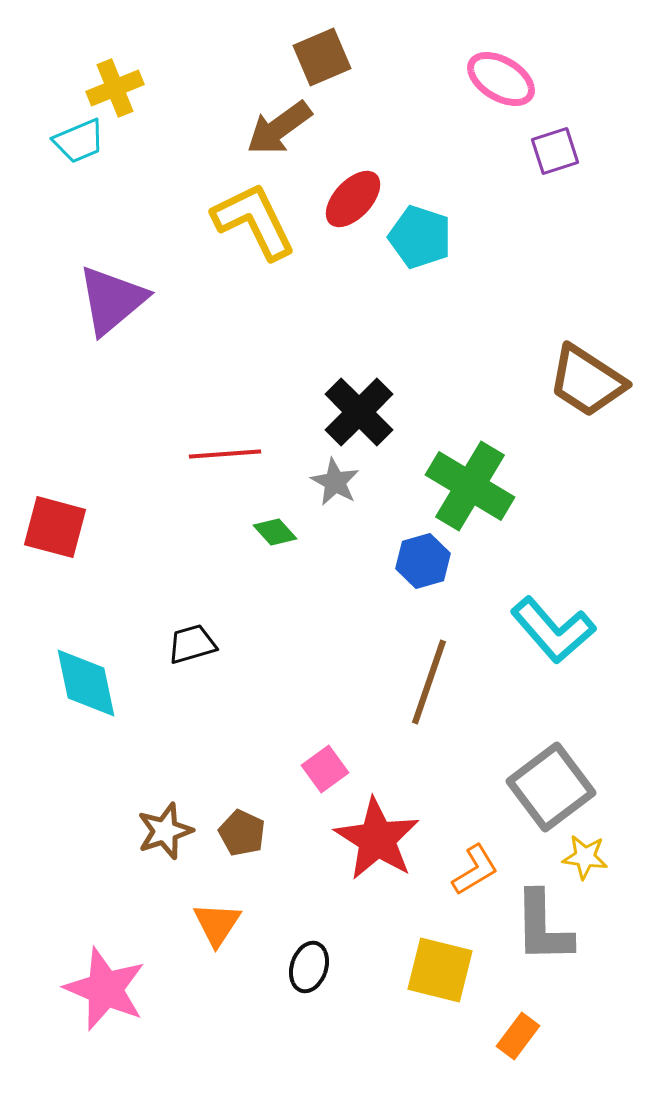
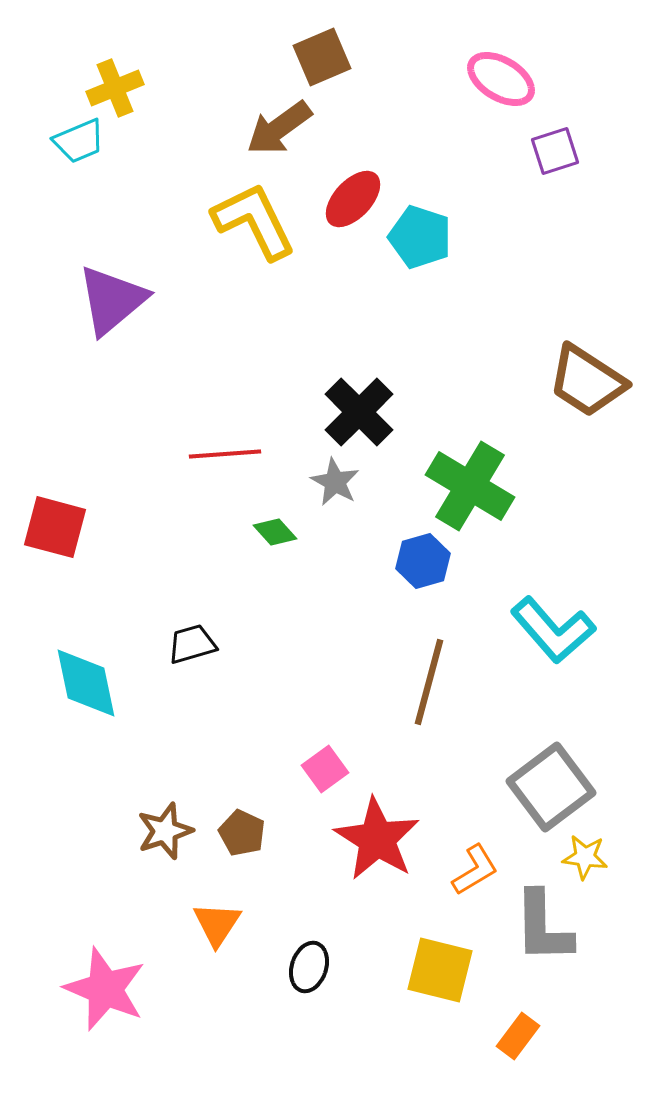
brown line: rotated 4 degrees counterclockwise
